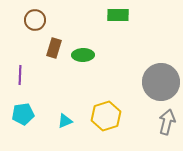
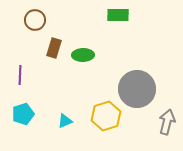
gray circle: moved 24 px left, 7 px down
cyan pentagon: rotated 10 degrees counterclockwise
